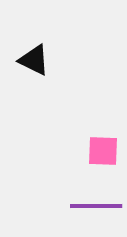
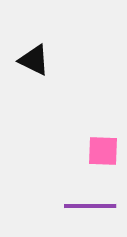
purple line: moved 6 px left
